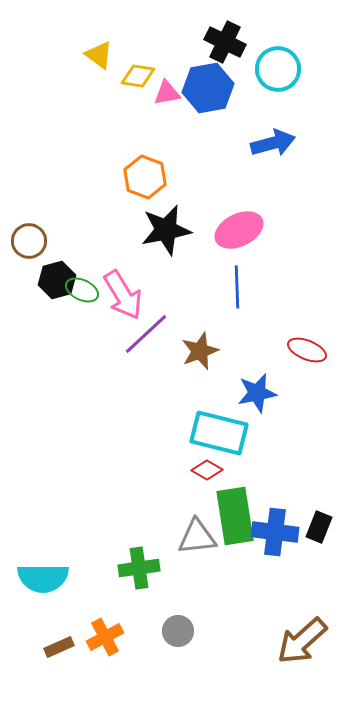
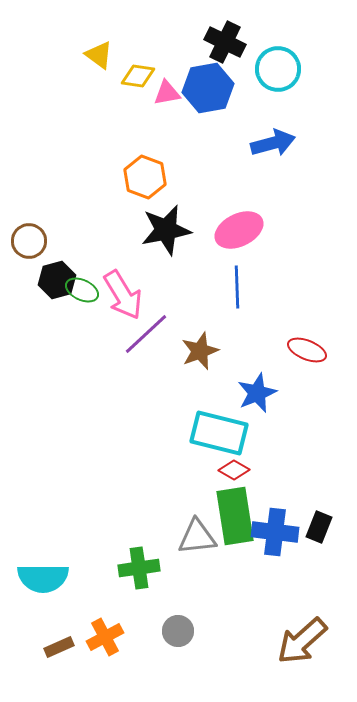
blue star: rotated 12 degrees counterclockwise
red diamond: moved 27 px right
